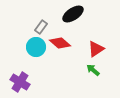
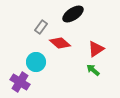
cyan circle: moved 15 px down
